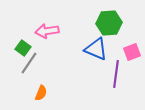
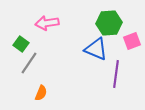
pink arrow: moved 8 px up
green square: moved 2 px left, 4 px up
pink square: moved 11 px up
